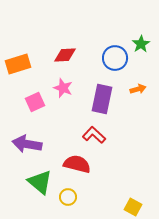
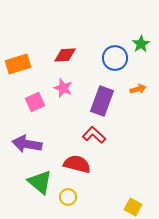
purple rectangle: moved 2 px down; rotated 8 degrees clockwise
